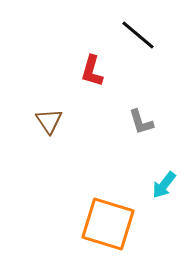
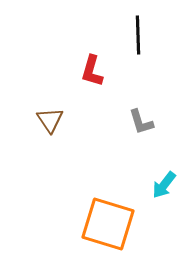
black line: rotated 48 degrees clockwise
brown triangle: moved 1 px right, 1 px up
